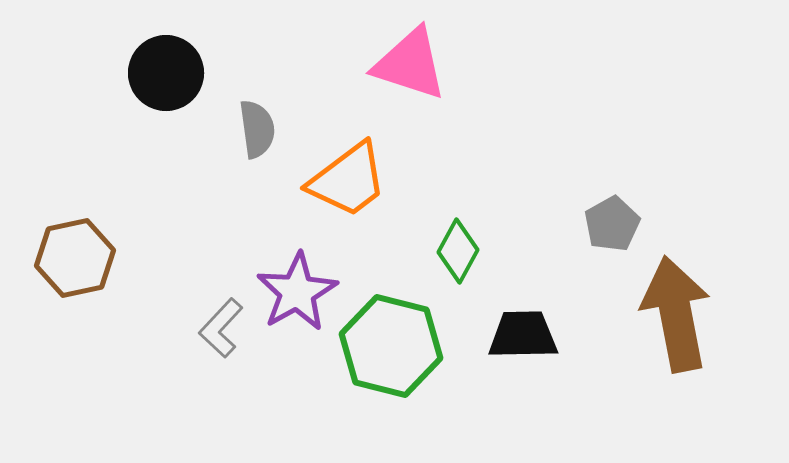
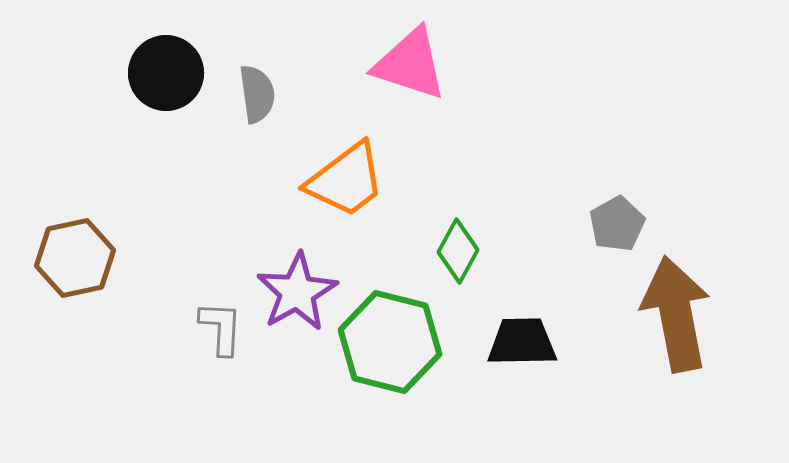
gray semicircle: moved 35 px up
orange trapezoid: moved 2 px left
gray pentagon: moved 5 px right
gray L-shape: rotated 140 degrees clockwise
black trapezoid: moved 1 px left, 7 px down
green hexagon: moved 1 px left, 4 px up
